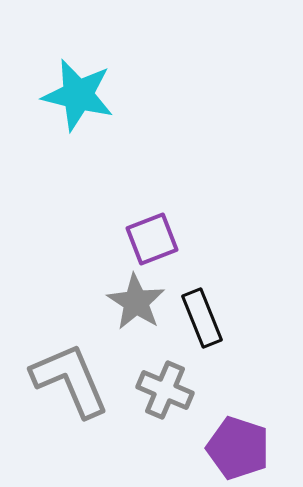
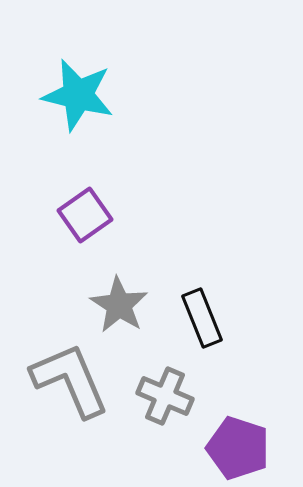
purple square: moved 67 px left, 24 px up; rotated 14 degrees counterclockwise
gray star: moved 17 px left, 3 px down
gray cross: moved 6 px down
